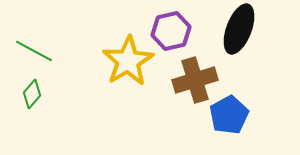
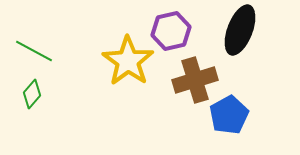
black ellipse: moved 1 px right, 1 px down
yellow star: rotated 6 degrees counterclockwise
